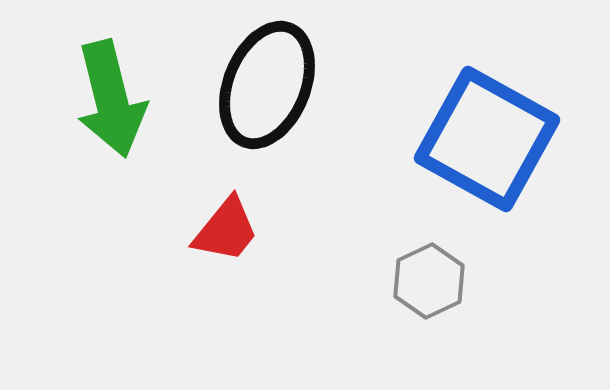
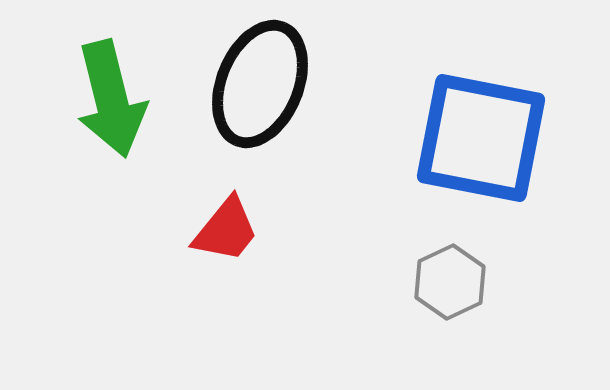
black ellipse: moved 7 px left, 1 px up
blue square: moved 6 px left, 1 px up; rotated 18 degrees counterclockwise
gray hexagon: moved 21 px right, 1 px down
